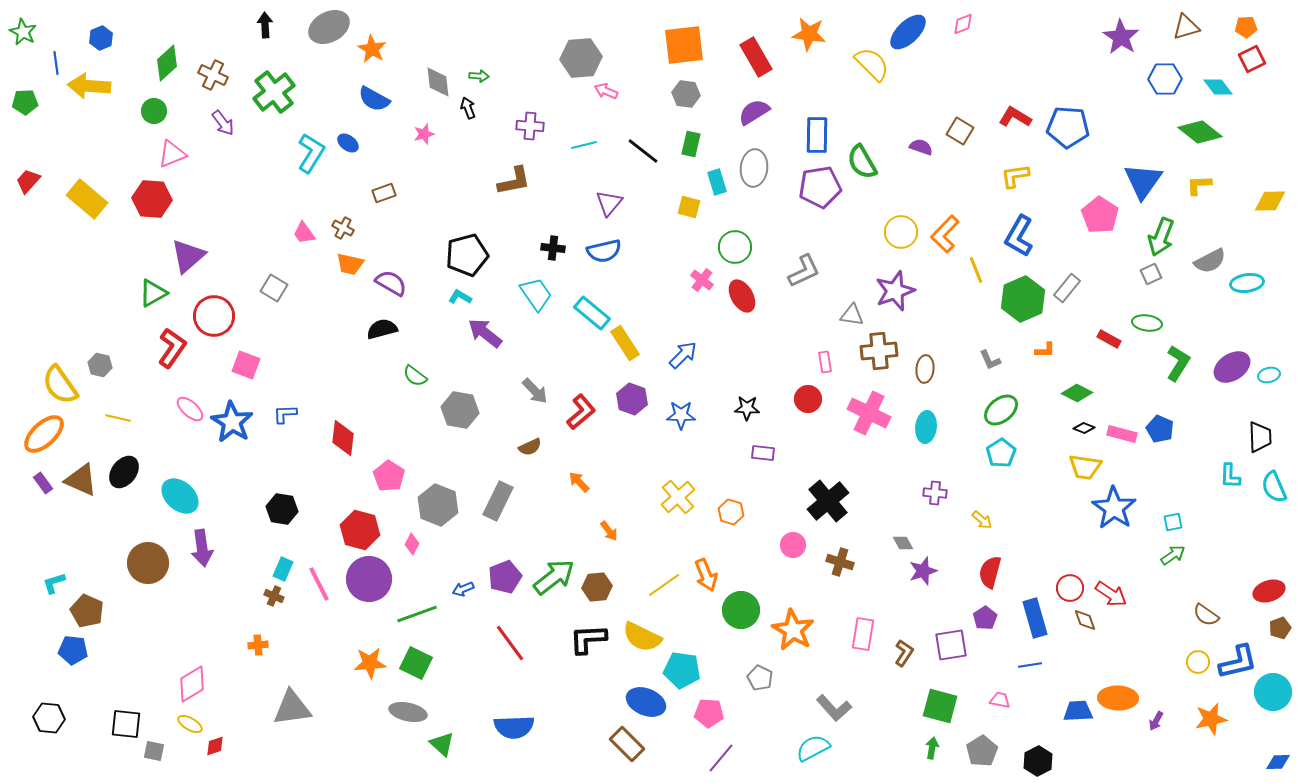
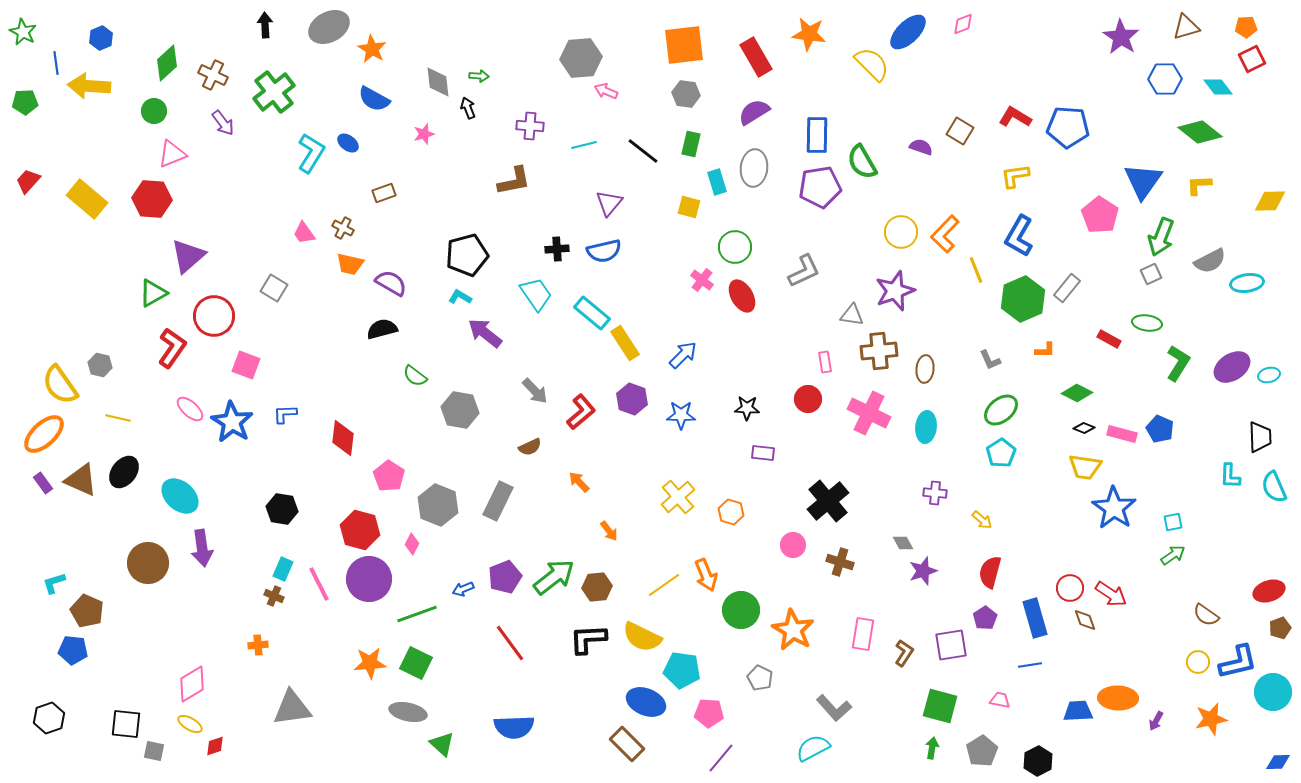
black cross at (553, 248): moved 4 px right, 1 px down; rotated 10 degrees counterclockwise
black hexagon at (49, 718): rotated 24 degrees counterclockwise
